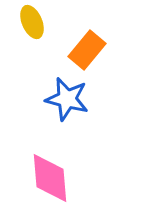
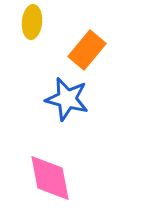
yellow ellipse: rotated 28 degrees clockwise
pink diamond: rotated 6 degrees counterclockwise
